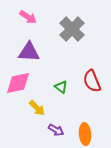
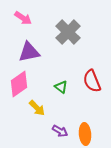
pink arrow: moved 5 px left, 1 px down
gray cross: moved 4 px left, 3 px down
purple triangle: rotated 15 degrees counterclockwise
pink diamond: moved 1 px right, 1 px down; rotated 24 degrees counterclockwise
purple arrow: moved 4 px right, 1 px down
